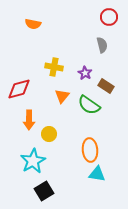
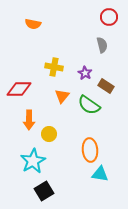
red diamond: rotated 15 degrees clockwise
cyan triangle: moved 3 px right
